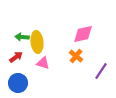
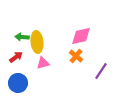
pink diamond: moved 2 px left, 2 px down
pink triangle: rotated 32 degrees counterclockwise
